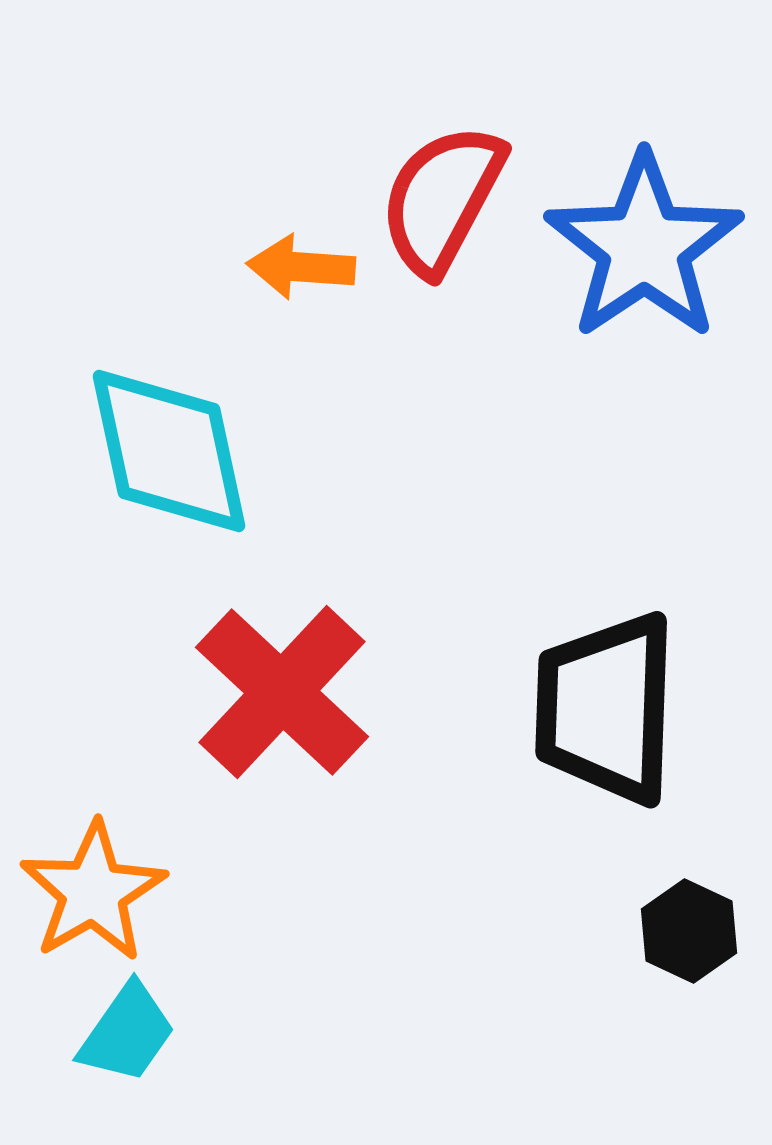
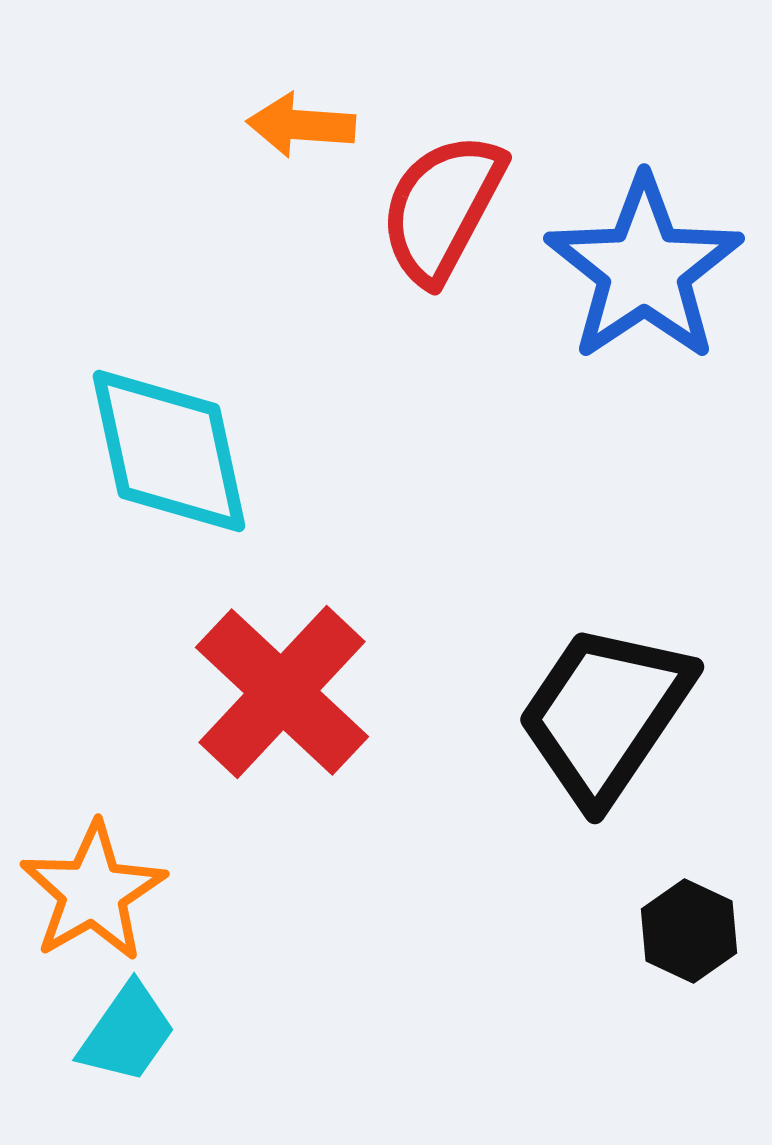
red semicircle: moved 9 px down
blue star: moved 22 px down
orange arrow: moved 142 px up
black trapezoid: moved 1 px left, 6 px down; rotated 32 degrees clockwise
